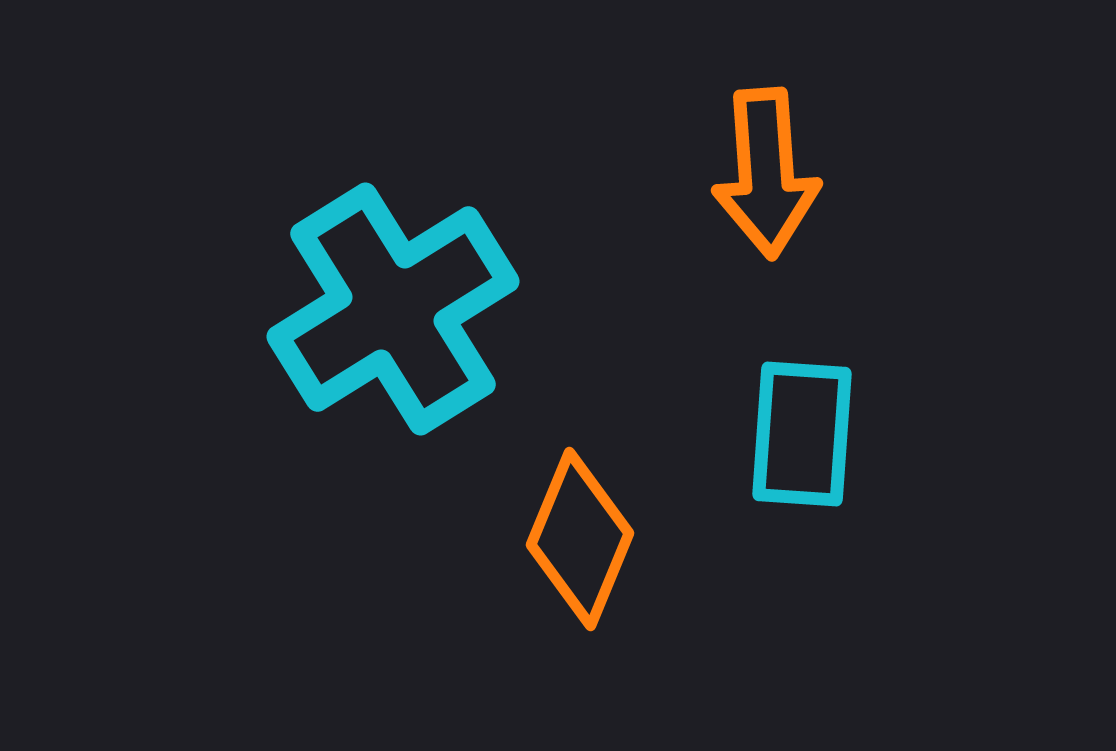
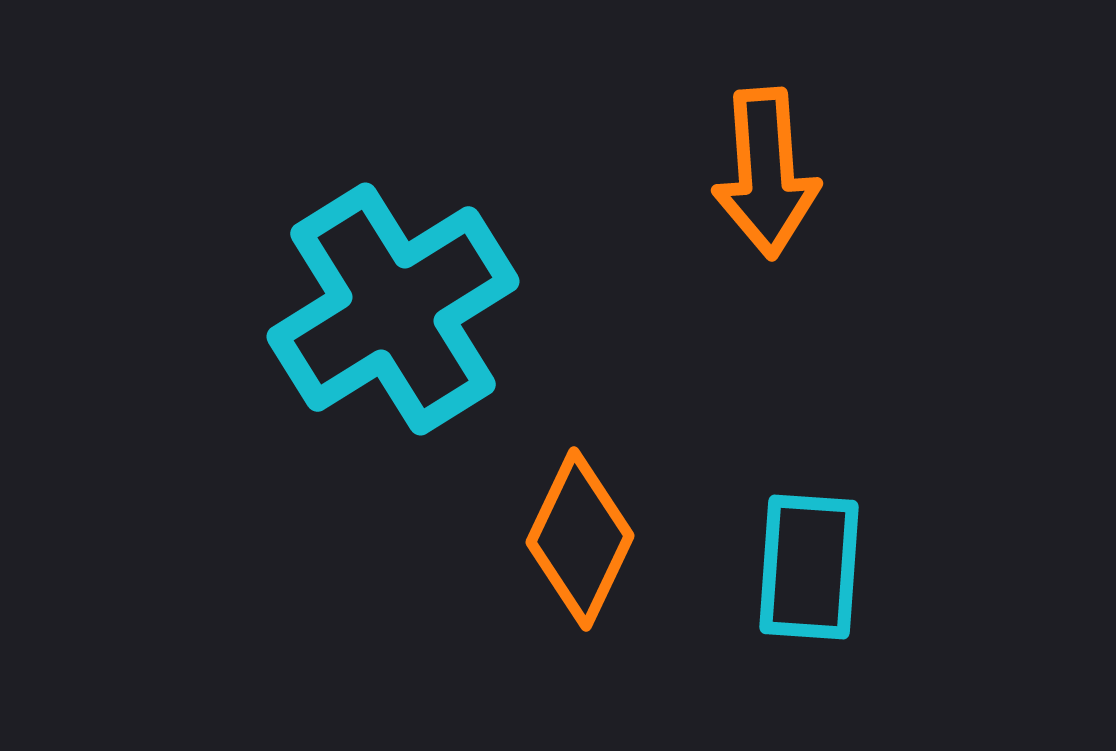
cyan rectangle: moved 7 px right, 133 px down
orange diamond: rotated 3 degrees clockwise
